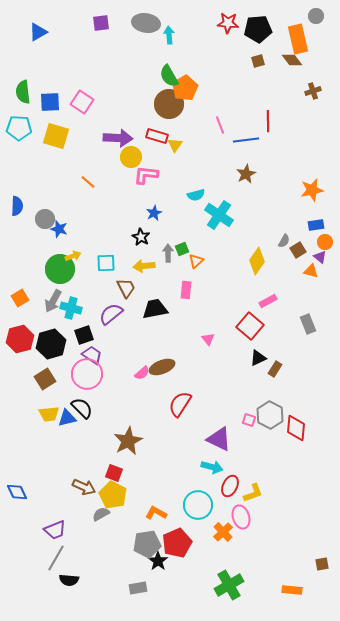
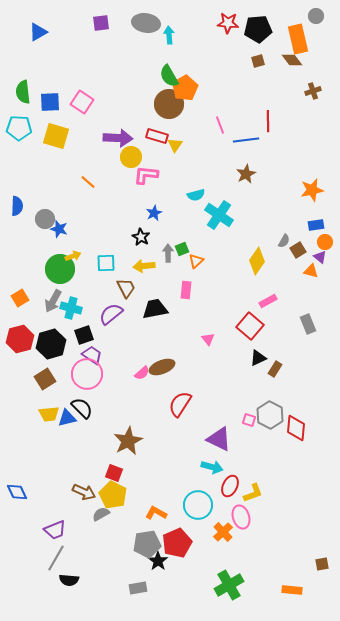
brown arrow at (84, 487): moved 5 px down
